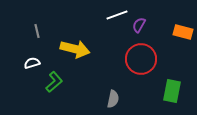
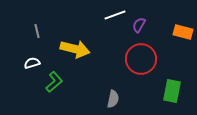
white line: moved 2 px left
